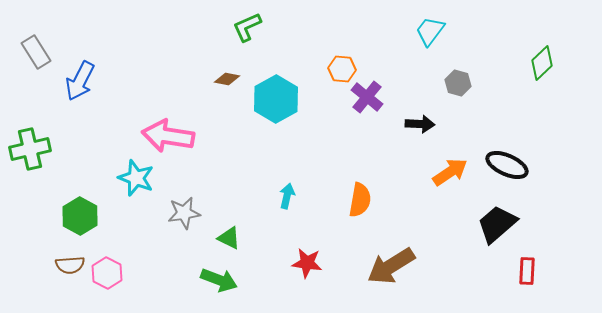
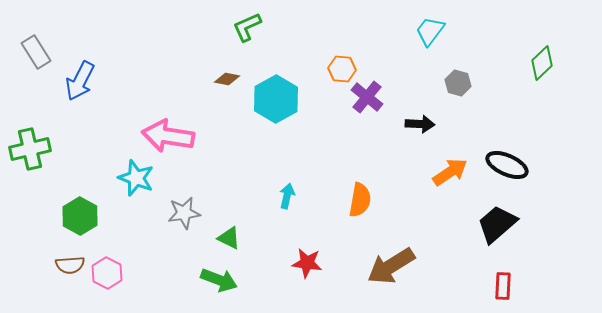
red rectangle: moved 24 px left, 15 px down
